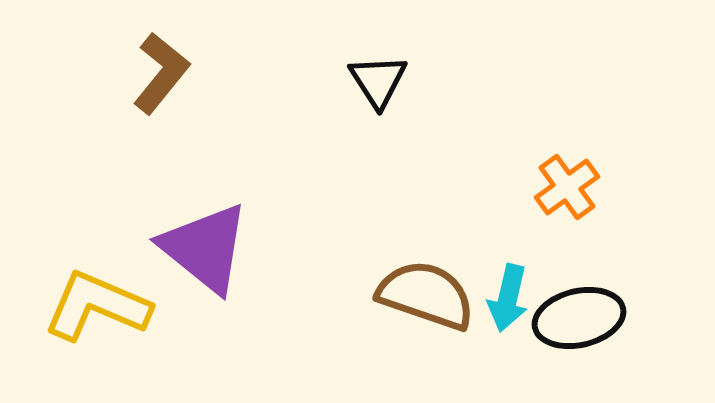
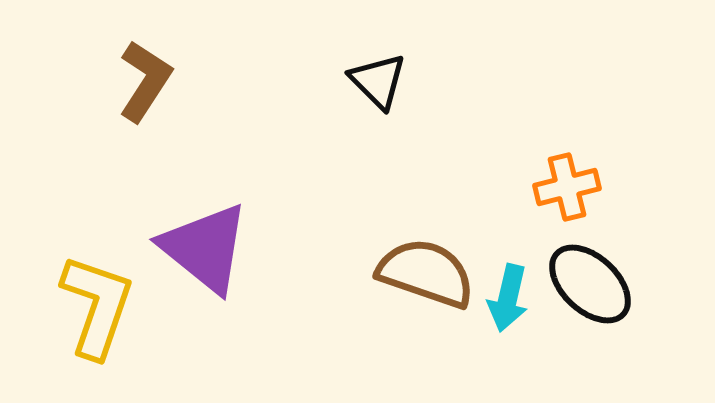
brown L-shape: moved 16 px left, 8 px down; rotated 6 degrees counterclockwise
black triangle: rotated 12 degrees counterclockwise
orange cross: rotated 22 degrees clockwise
brown semicircle: moved 22 px up
yellow L-shape: rotated 86 degrees clockwise
black ellipse: moved 11 px right, 34 px up; rotated 56 degrees clockwise
